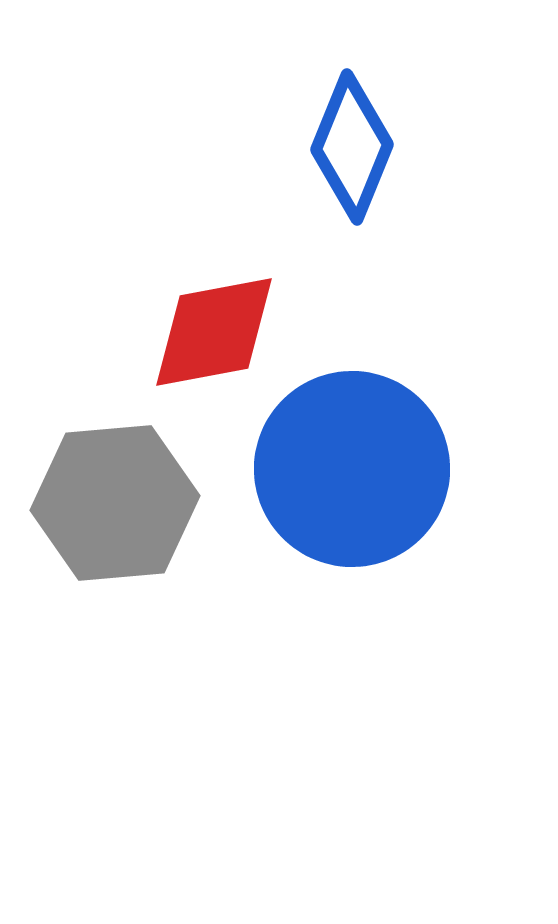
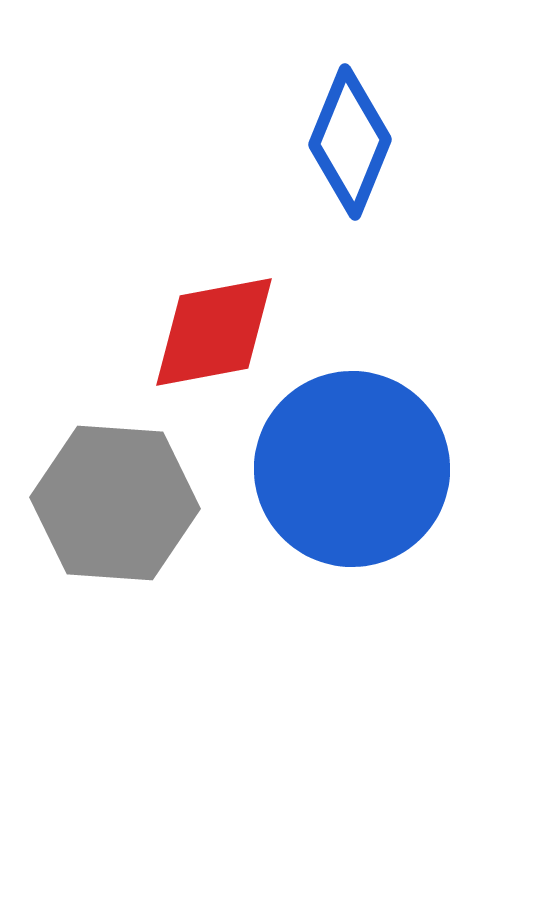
blue diamond: moved 2 px left, 5 px up
gray hexagon: rotated 9 degrees clockwise
